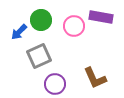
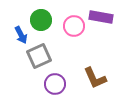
blue arrow: moved 2 px right, 3 px down; rotated 72 degrees counterclockwise
